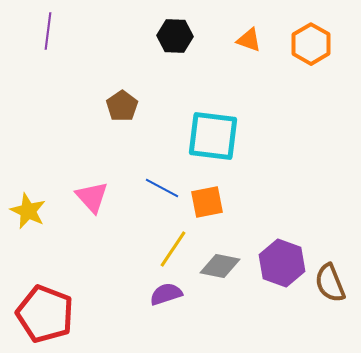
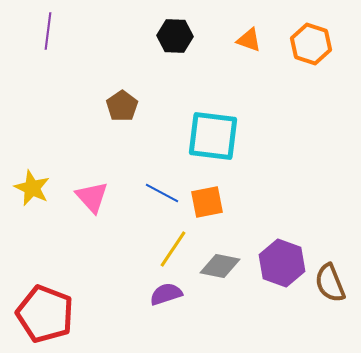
orange hexagon: rotated 12 degrees counterclockwise
blue line: moved 5 px down
yellow star: moved 4 px right, 23 px up
